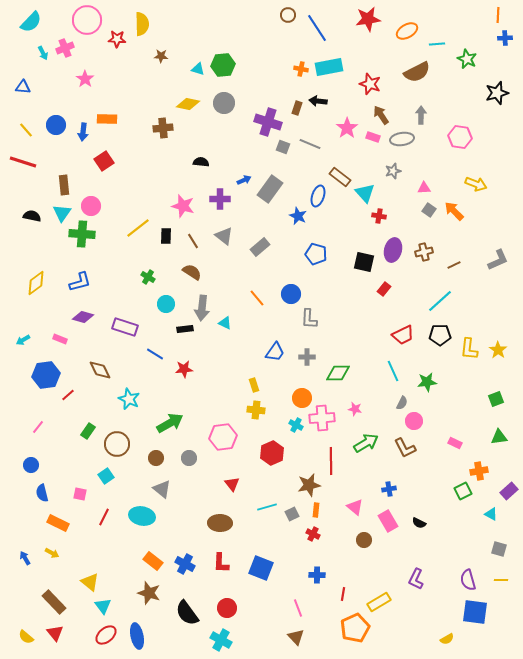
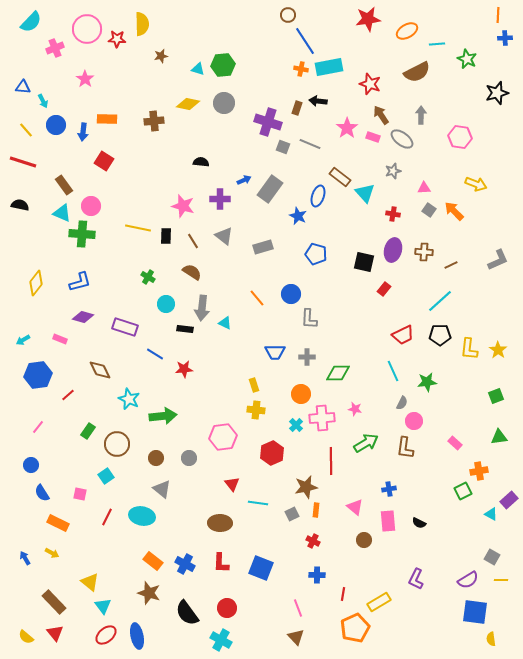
pink circle at (87, 20): moved 9 px down
blue line at (317, 28): moved 12 px left, 13 px down
pink cross at (65, 48): moved 10 px left
cyan arrow at (43, 53): moved 48 px down
brown star at (161, 56): rotated 16 degrees counterclockwise
brown cross at (163, 128): moved 9 px left, 7 px up
gray ellipse at (402, 139): rotated 45 degrees clockwise
red square at (104, 161): rotated 24 degrees counterclockwise
brown rectangle at (64, 185): rotated 30 degrees counterclockwise
cyan triangle at (62, 213): rotated 42 degrees counterclockwise
black semicircle at (32, 216): moved 12 px left, 11 px up
red cross at (379, 216): moved 14 px right, 2 px up
yellow line at (138, 228): rotated 50 degrees clockwise
gray rectangle at (260, 247): moved 3 px right; rotated 24 degrees clockwise
brown cross at (424, 252): rotated 18 degrees clockwise
brown line at (454, 265): moved 3 px left
yellow diamond at (36, 283): rotated 15 degrees counterclockwise
black rectangle at (185, 329): rotated 14 degrees clockwise
blue trapezoid at (275, 352): rotated 55 degrees clockwise
blue hexagon at (46, 375): moved 8 px left
orange circle at (302, 398): moved 1 px left, 4 px up
green square at (496, 399): moved 3 px up
green arrow at (170, 423): moved 7 px left, 7 px up; rotated 24 degrees clockwise
cyan cross at (296, 425): rotated 16 degrees clockwise
pink rectangle at (455, 443): rotated 16 degrees clockwise
brown L-shape at (405, 448): rotated 35 degrees clockwise
brown star at (309, 485): moved 3 px left, 2 px down
purple rectangle at (509, 491): moved 9 px down
blue semicircle at (42, 493): rotated 18 degrees counterclockwise
cyan line at (267, 507): moved 9 px left, 4 px up; rotated 24 degrees clockwise
red line at (104, 517): moved 3 px right
pink rectangle at (388, 521): rotated 25 degrees clockwise
red cross at (313, 534): moved 7 px down
gray square at (499, 549): moved 7 px left, 8 px down; rotated 14 degrees clockwise
purple semicircle at (468, 580): rotated 105 degrees counterclockwise
yellow semicircle at (447, 639): moved 44 px right; rotated 112 degrees clockwise
